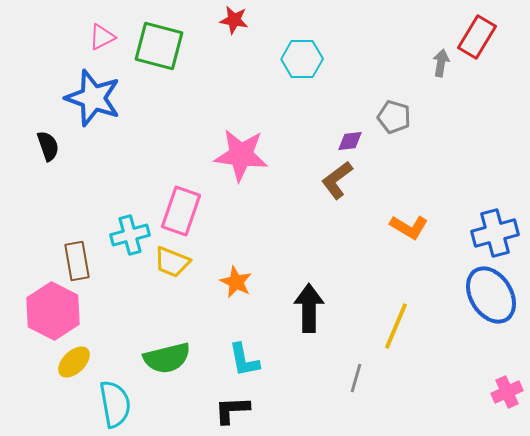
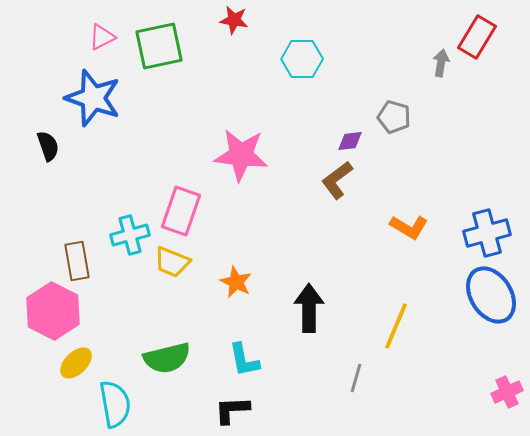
green square: rotated 27 degrees counterclockwise
blue cross: moved 8 px left
yellow ellipse: moved 2 px right, 1 px down
